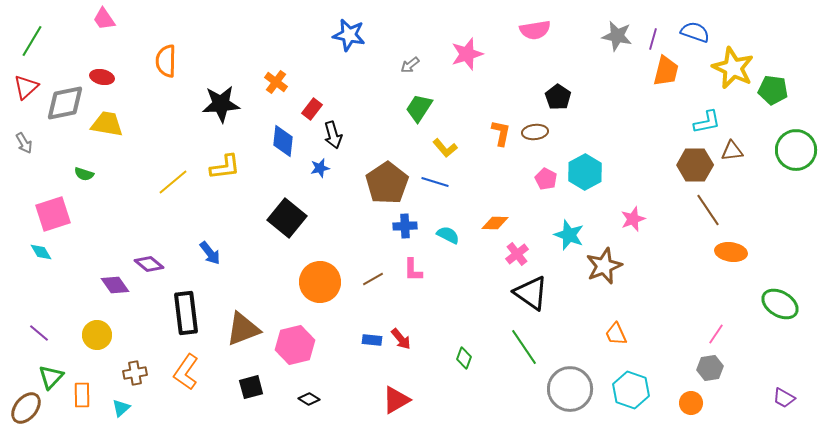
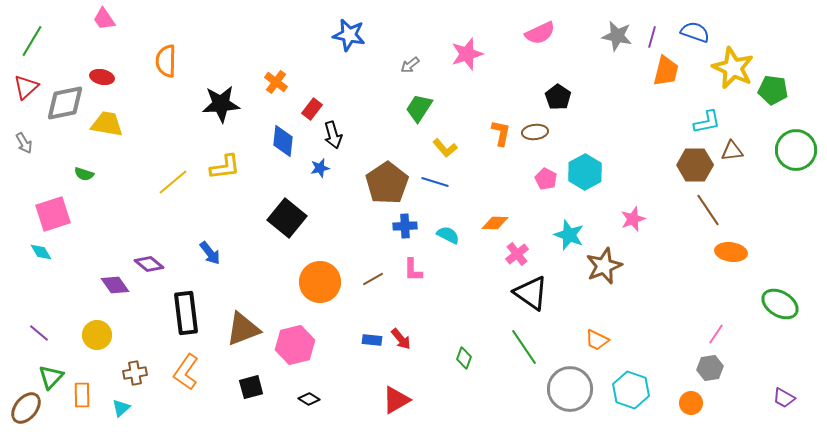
pink semicircle at (535, 30): moved 5 px right, 3 px down; rotated 16 degrees counterclockwise
purple line at (653, 39): moved 1 px left, 2 px up
orange trapezoid at (616, 334): moved 19 px left, 6 px down; rotated 40 degrees counterclockwise
